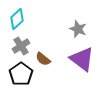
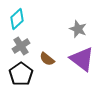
brown semicircle: moved 4 px right
